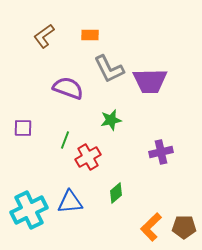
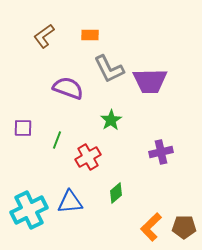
green star: rotated 20 degrees counterclockwise
green line: moved 8 px left
